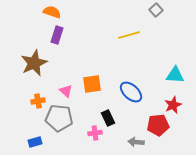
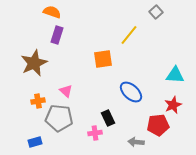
gray square: moved 2 px down
yellow line: rotated 35 degrees counterclockwise
orange square: moved 11 px right, 25 px up
